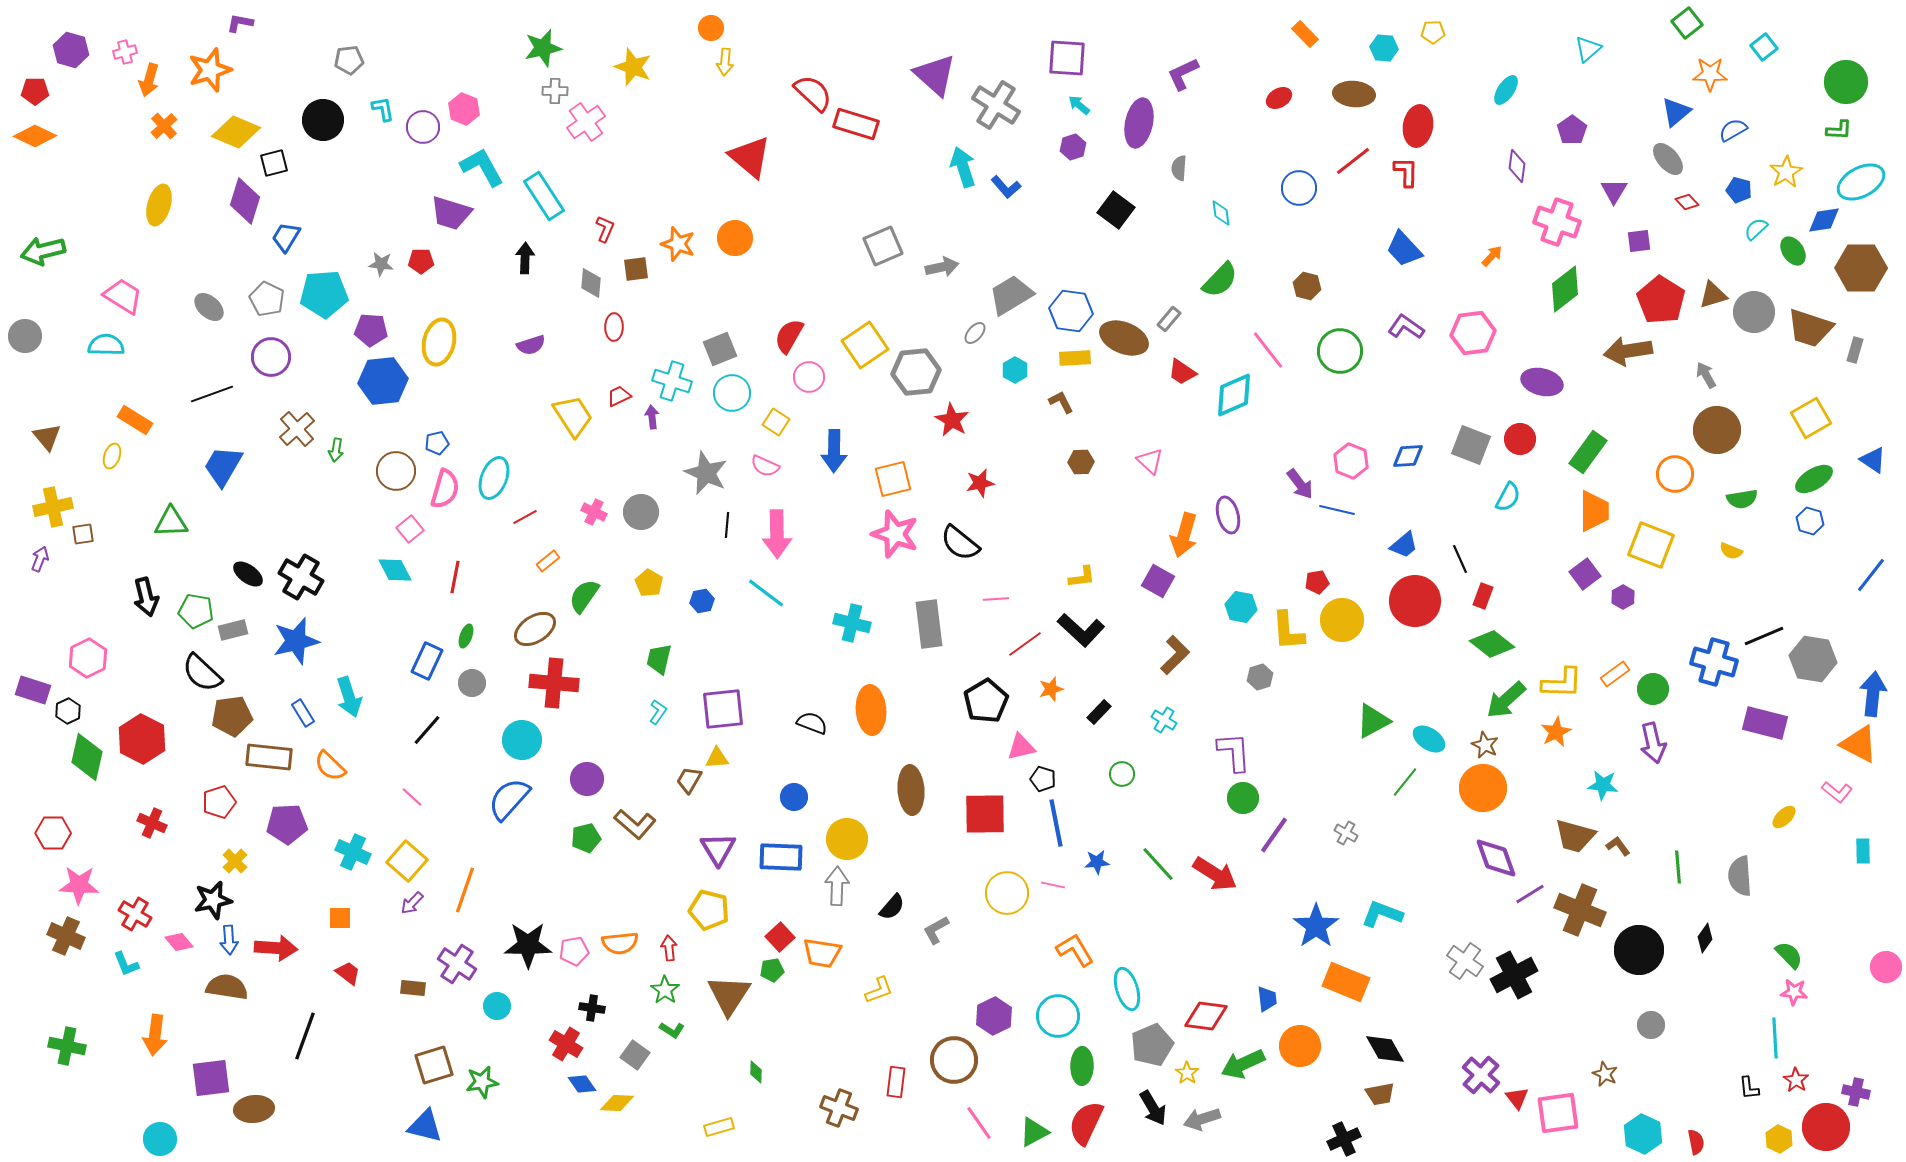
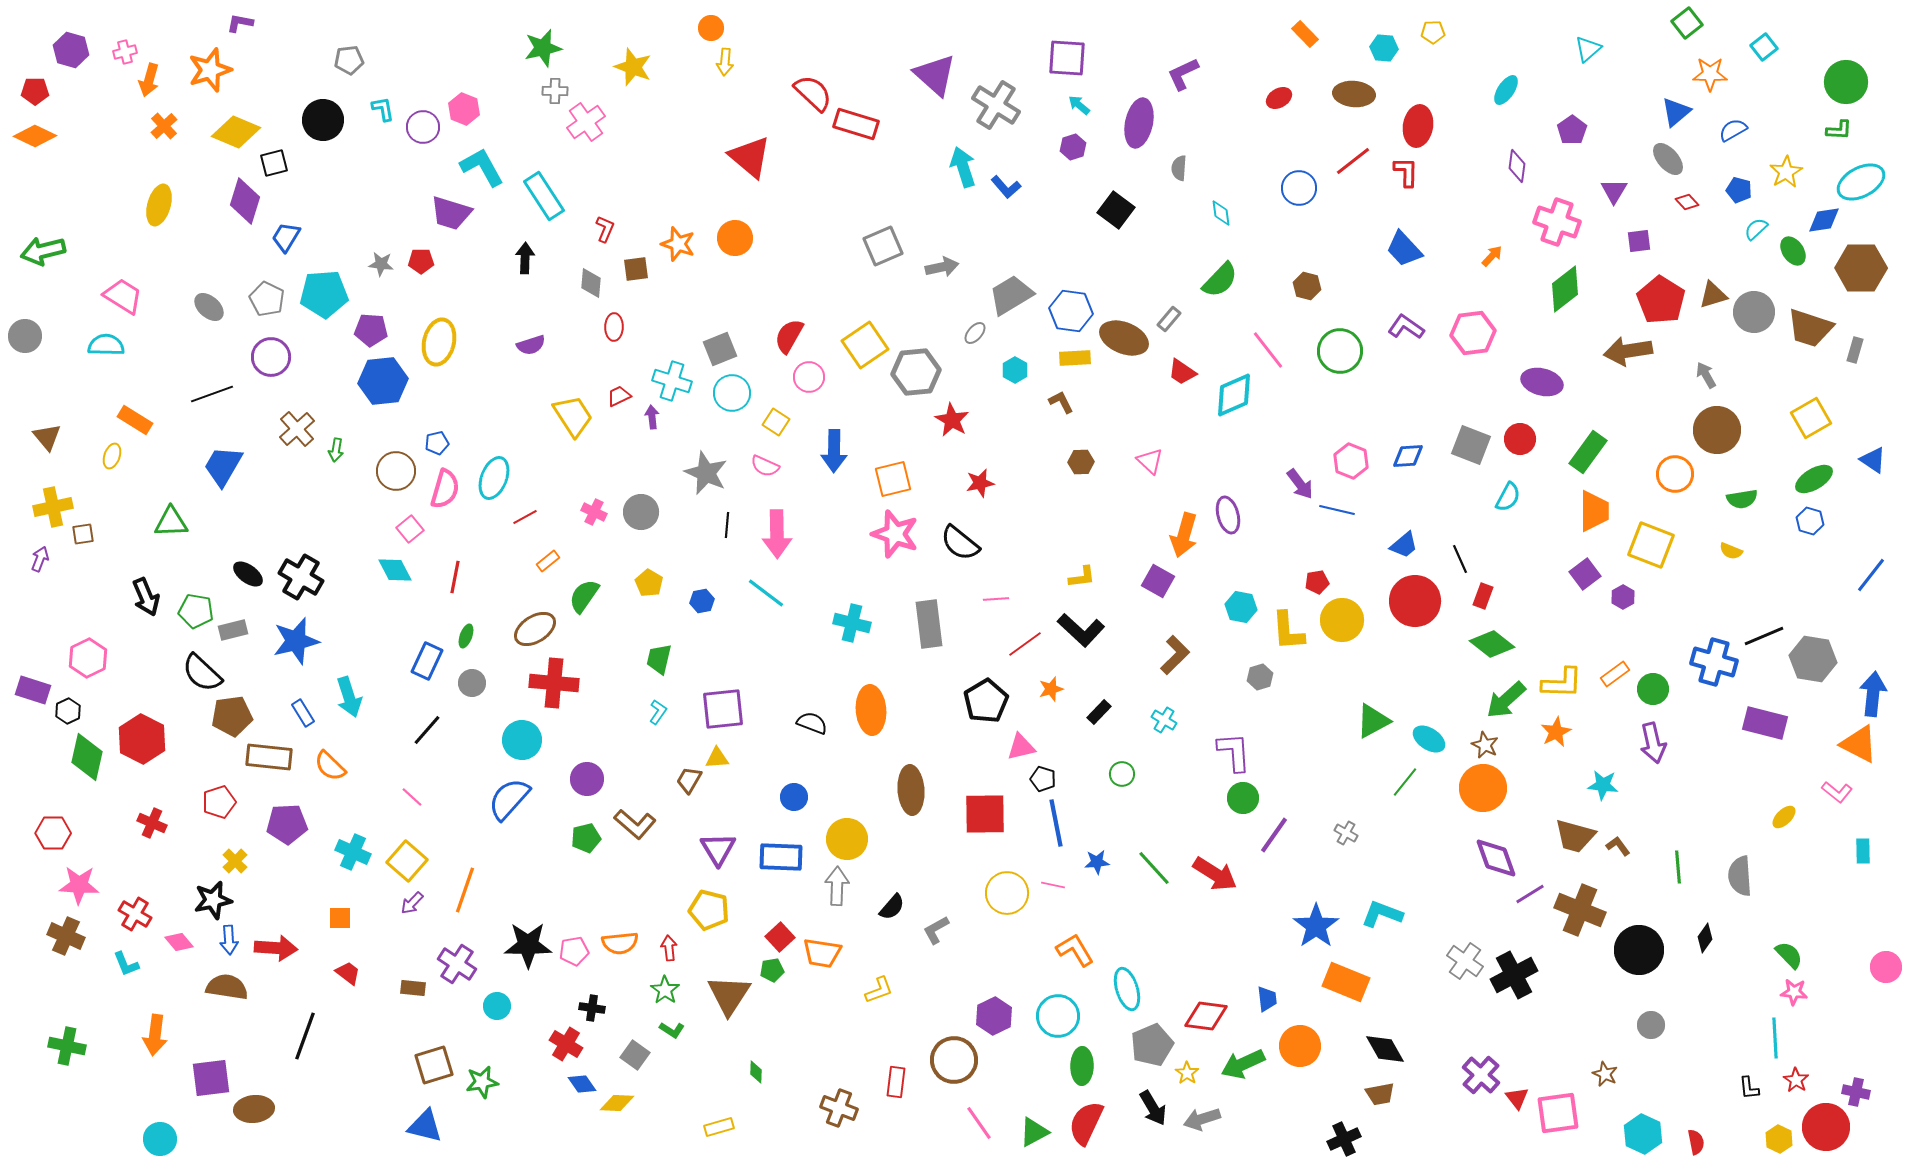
black arrow at (146, 597): rotated 9 degrees counterclockwise
green line at (1158, 864): moved 4 px left, 4 px down
